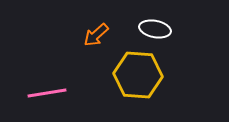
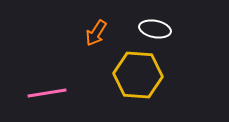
orange arrow: moved 2 px up; rotated 16 degrees counterclockwise
